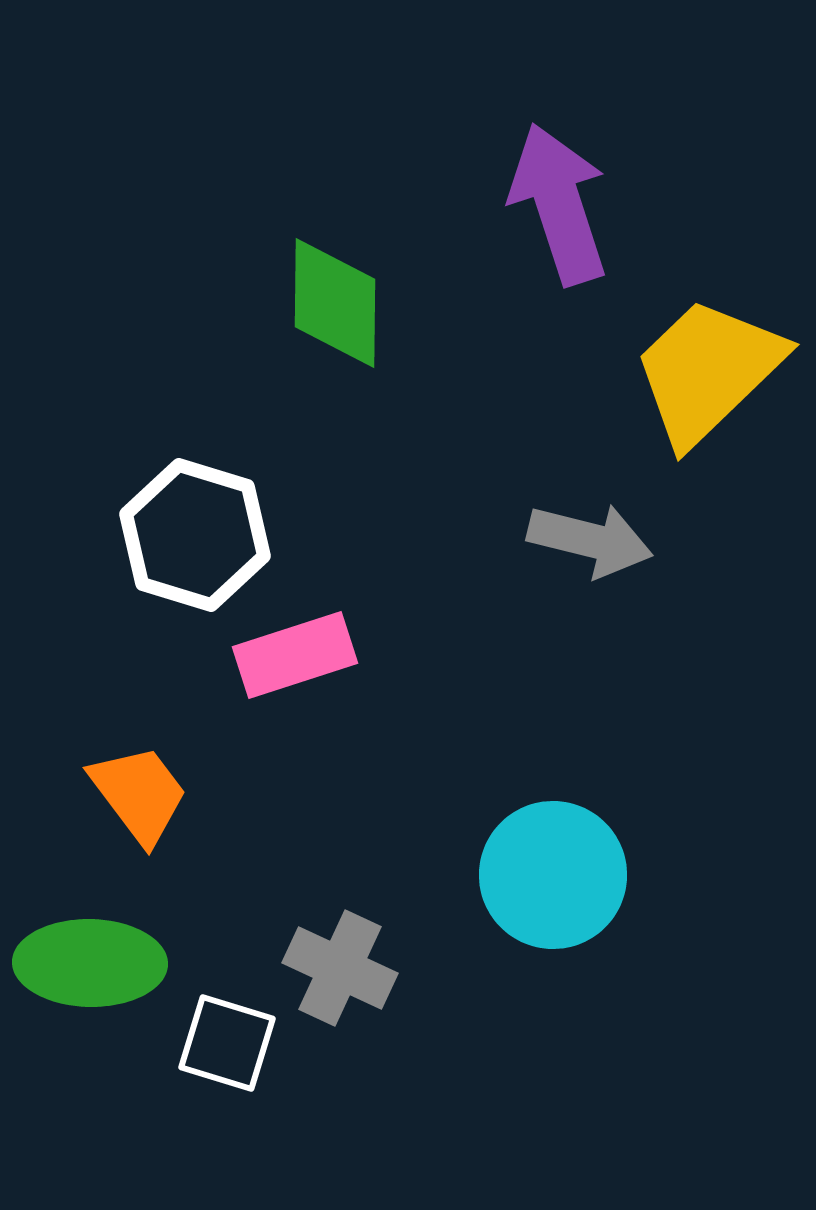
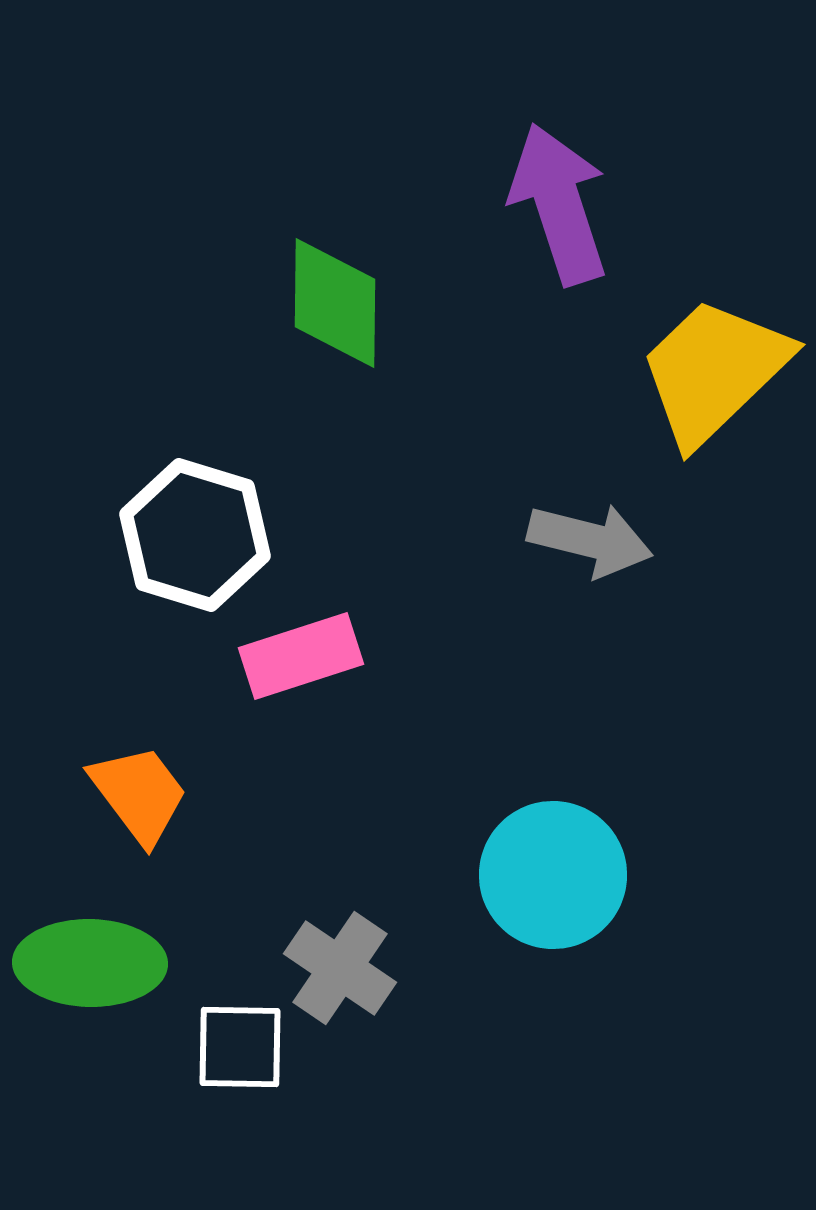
yellow trapezoid: moved 6 px right
pink rectangle: moved 6 px right, 1 px down
gray cross: rotated 9 degrees clockwise
white square: moved 13 px right, 4 px down; rotated 16 degrees counterclockwise
